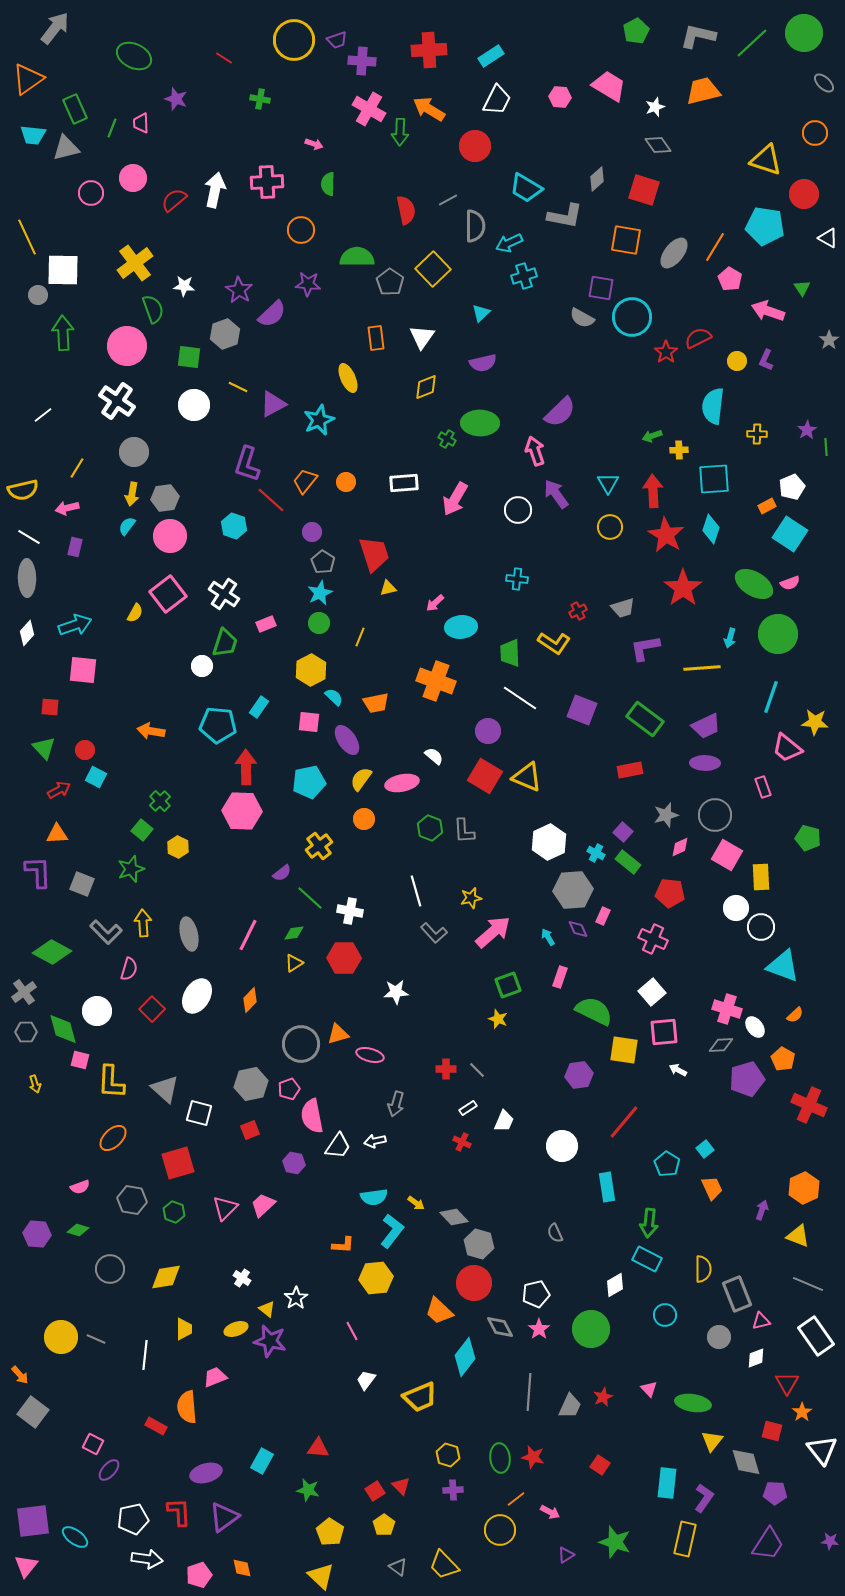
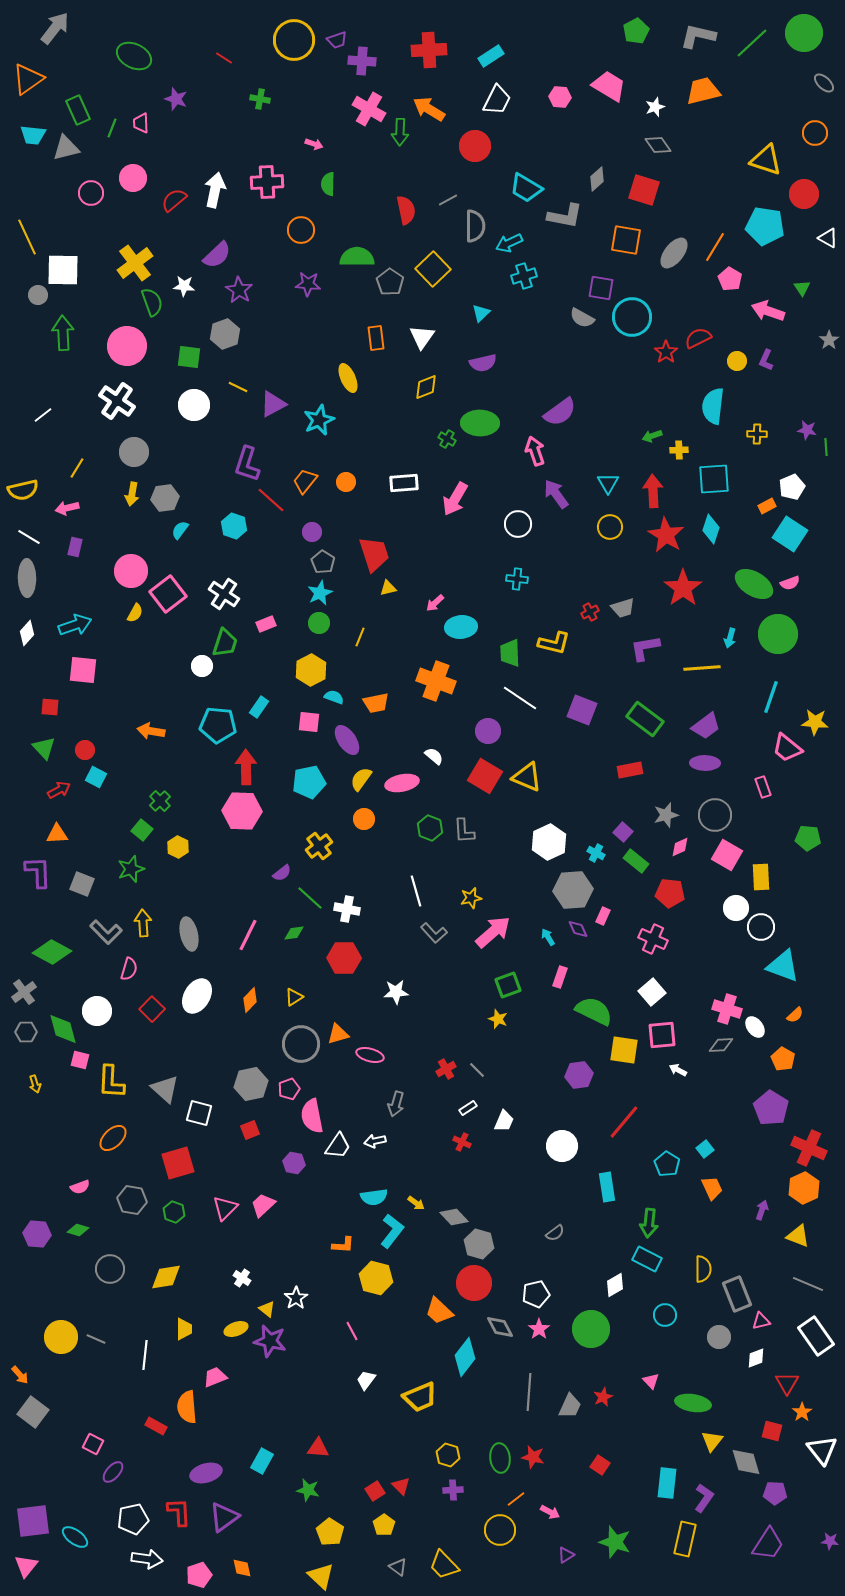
green rectangle at (75, 109): moved 3 px right, 1 px down
green semicircle at (153, 309): moved 1 px left, 7 px up
purple semicircle at (272, 314): moved 55 px left, 59 px up
purple semicircle at (560, 412): rotated 8 degrees clockwise
purple star at (807, 430): rotated 30 degrees counterclockwise
white circle at (518, 510): moved 14 px down
cyan semicircle at (127, 526): moved 53 px right, 4 px down
pink circle at (170, 536): moved 39 px left, 35 px down
red cross at (578, 611): moved 12 px right, 1 px down
yellow L-shape at (554, 643): rotated 20 degrees counterclockwise
cyan semicircle at (334, 697): rotated 24 degrees counterclockwise
purple trapezoid at (706, 726): rotated 12 degrees counterclockwise
green pentagon at (808, 838): rotated 10 degrees counterclockwise
green rectangle at (628, 862): moved 8 px right, 1 px up
white cross at (350, 911): moved 3 px left, 2 px up
yellow triangle at (294, 963): moved 34 px down
pink square at (664, 1032): moved 2 px left, 3 px down
red cross at (446, 1069): rotated 30 degrees counterclockwise
purple pentagon at (747, 1079): moved 24 px right, 29 px down; rotated 24 degrees counterclockwise
red cross at (809, 1105): moved 43 px down
gray semicircle at (555, 1233): rotated 102 degrees counterclockwise
yellow hexagon at (376, 1278): rotated 20 degrees clockwise
pink triangle at (649, 1389): moved 2 px right, 8 px up
purple ellipse at (109, 1470): moved 4 px right, 2 px down
